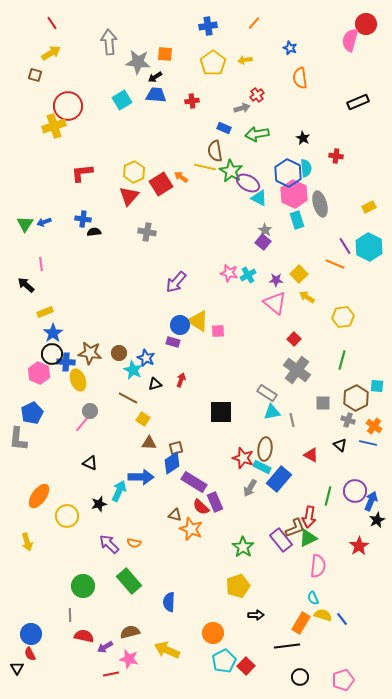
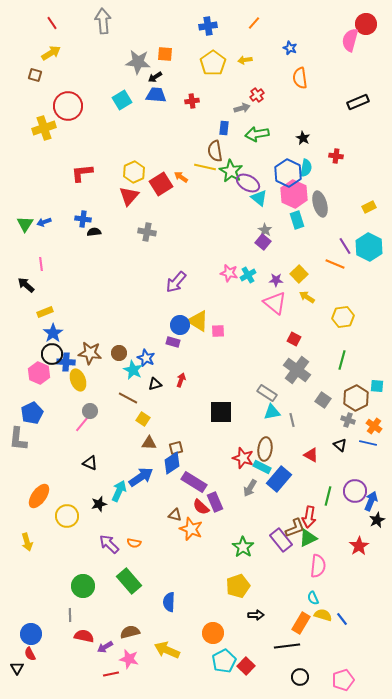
gray arrow at (109, 42): moved 6 px left, 21 px up
yellow cross at (54, 126): moved 10 px left, 2 px down
blue rectangle at (224, 128): rotated 72 degrees clockwise
cyan semicircle at (306, 168): rotated 18 degrees clockwise
cyan triangle at (259, 198): rotated 12 degrees clockwise
red square at (294, 339): rotated 16 degrees counterclockwise
gray square at (323, 403): moved 3 px up; rotated 35 degrees clockwise
blue arrow at (141, 477): rotated 35 degrees counterclockwise
